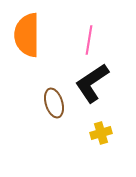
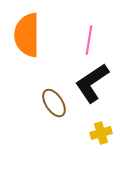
brown ellipse: rotated 16 degrees counterclockwise
